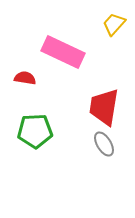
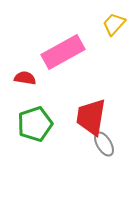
pink rectangle: rotated 54 degrees counterclockwise
red trapezoid: moved 13 px left, 10 px down
green pentagon: moved 7 px up; rotated 16 degrees counterclockwise
